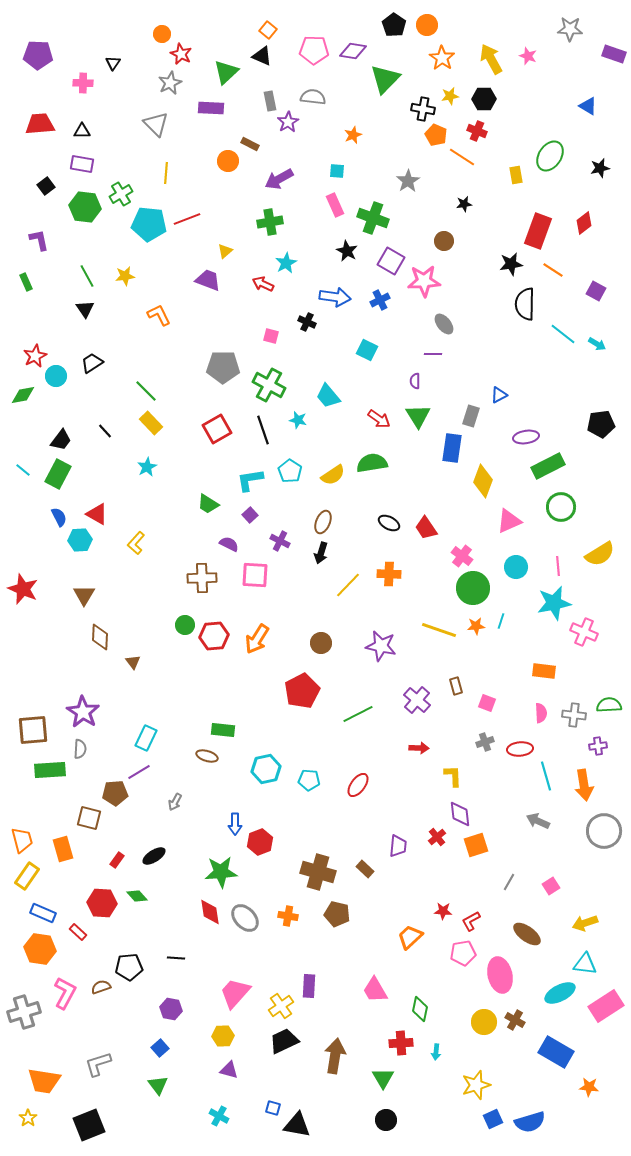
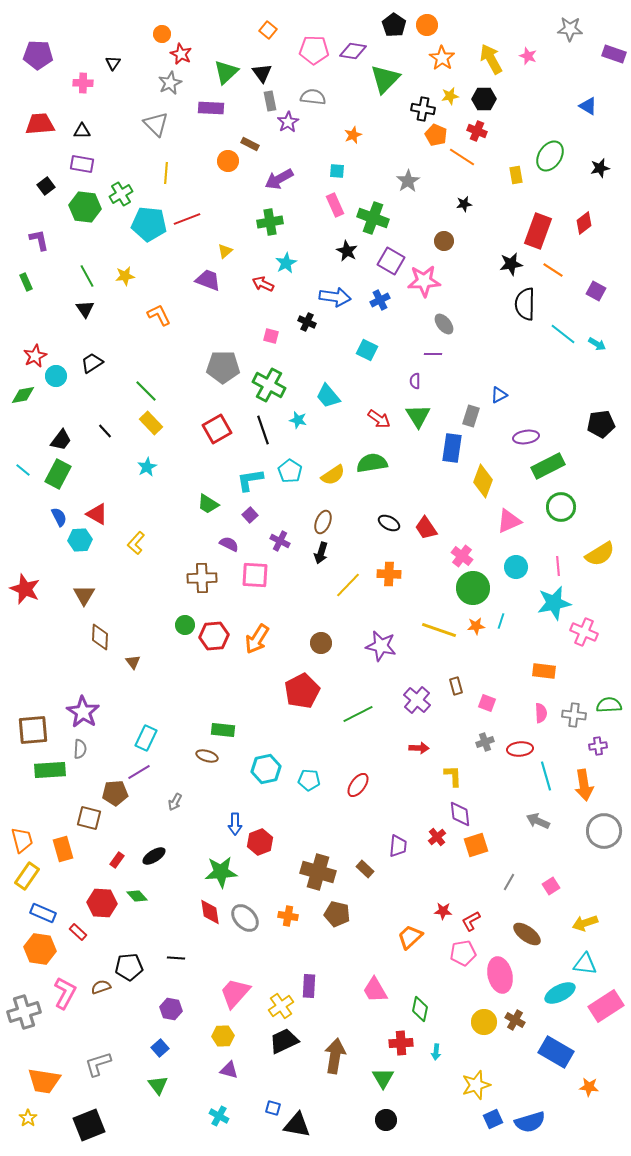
black triangle at (262, 56): moved 17 px down; rotated 30 degrees clockwise
red star at (23, 589): moved 2 px right
